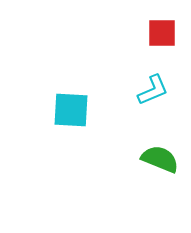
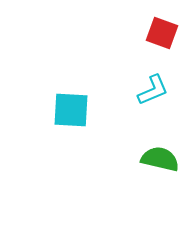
red square: rotated 20 degrees clockwise
green semicircle: rotated 9 degrees counterclockwise
